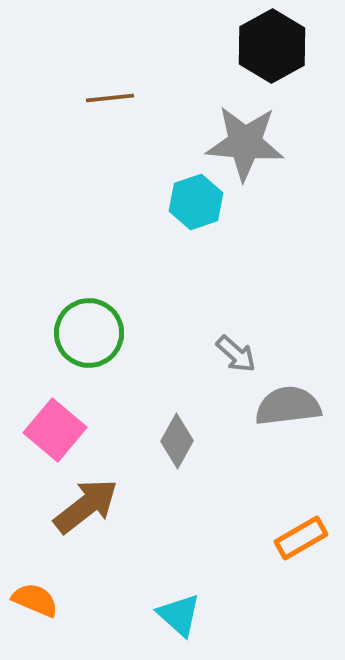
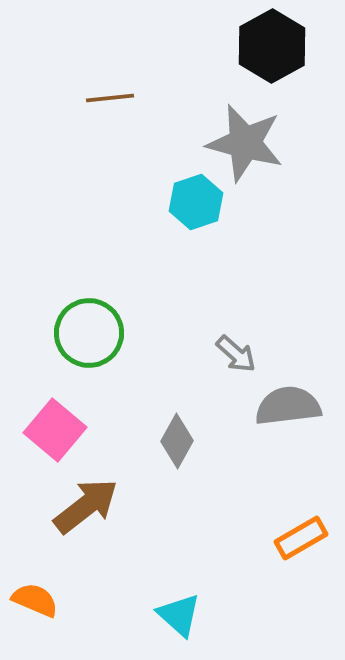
gray star: rotated 10 degrees clockwise
